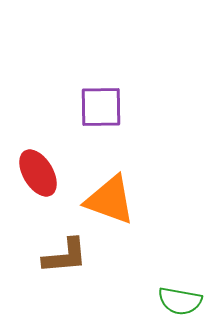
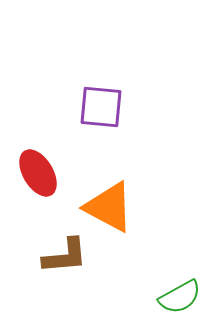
purple square: rotated 6 degrees clockwise
orange triangle: moved 1 px left, 7 px down; rotated 8 degrees clockwise
green semicircle: moved 4 px up; rotated 39 degrees counterclockwise
